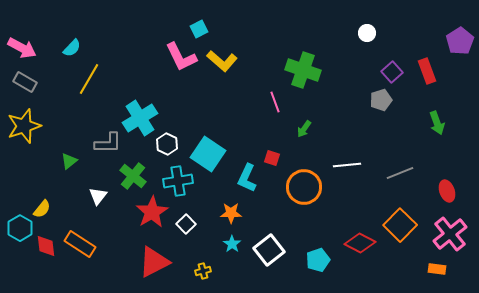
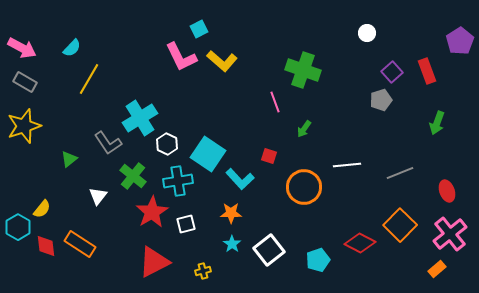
green arrow at (437, 123): rotated 40 degrees clockwise
gray L-shape at (108, 143): rotated 56 degrees clockwise
red square at (272, 158): moved 3 px left, 2 px up
green triangle at (69, 161): moved 2 px up
cyan L-shape at (247, 178): moved 7 px left, 1 px down; rotated 68 degrees counterclockwise
white square at (186, 224): rotated 30 degrees clockwise
cyan hexagon at (20, 228): moved 2 px left, 1 px up
orange rectangle at (437, 269): rotated 48 degrees counterclockwise
